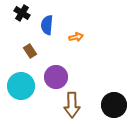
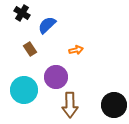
blue semicircle: rotated 42 degrees clockwise
orange arrow: moved 13 px down
brown rectangle: moved 2 px up
cyan circle: moved 3 px right, 4 px down
brown arrow: moved 2 px left
